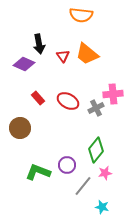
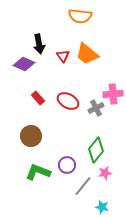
orange semicircle: moved 1 px left, 1 px down
brown circle: moved 11 px right, 8 px down
